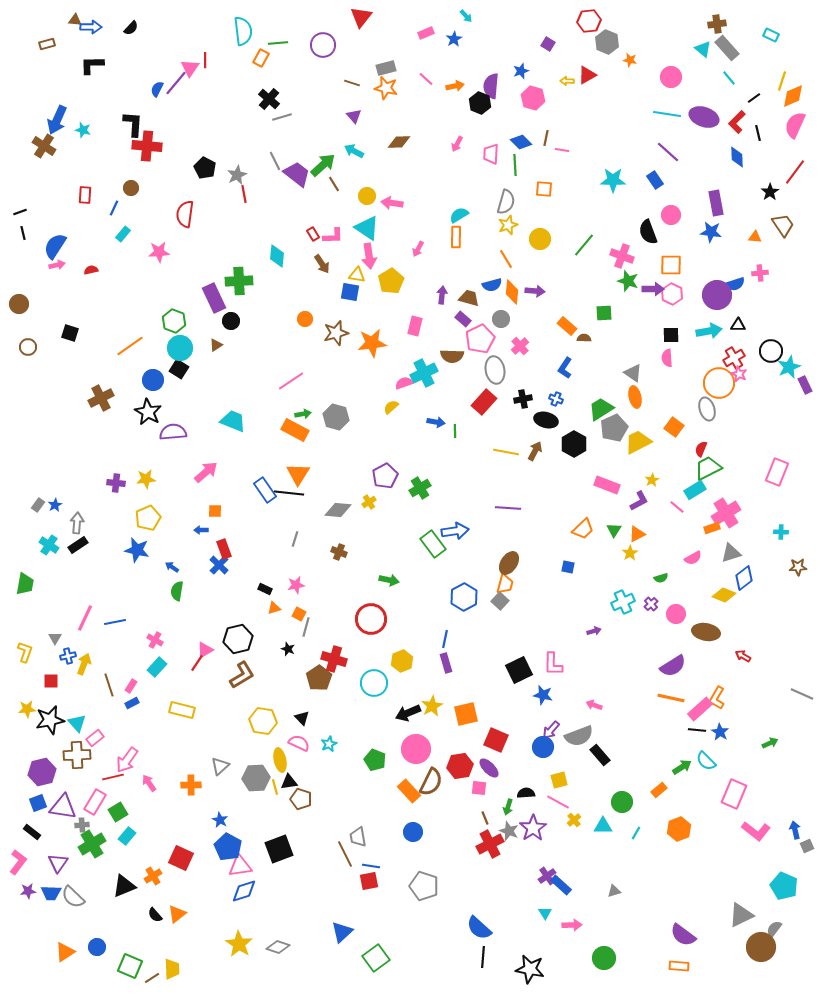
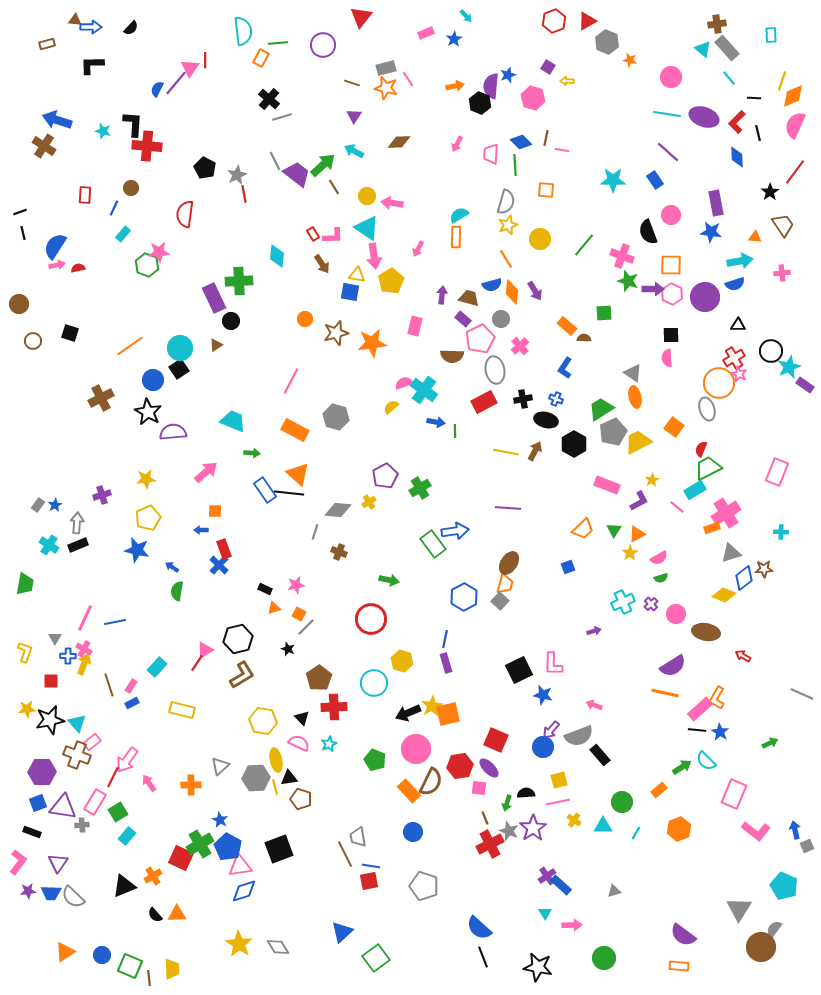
red hexagon at (589, 21): moved 35 px left; rotated 15 degrees counterclockwise
cyan rectangle at (771, 35): rotated 63 degrees clockwise
purple square at (548, 44): moved 23 px down
blue star at (521, 71): moved 13 px left, 4 px down
red triangle at (587, 75): moved 54 px up
pink line at (426, 79): moved 18 px left; rotated 14 degrees clockwise
black line at (754, 98): rotated 40 degrees clockwise
purple triangle at (354, 116): rotated 14 degrees clockwise
blue arrow at (57, 120): rotated 84 degrees clockwise
cyan star at (83, 130): moved 20 px right, 1 px down
brown line at (334, 184): moved 3 px down
orange square at (544, 189): moved 2 px right, 1 px down
pink arrow at (369, 256): moved 5 px right
red semicircle at (91, 270): moved 13 px left, 2 px up
pink cross at (760, 273): moved 22 px right
purple arrow at (535, 291): rotated 54 degrees clockwise
purple circle at (717, 295): moved 12 px left, 2 px down
green hexagon at (174, 321): moved 27 px left, 56 px up
cyan arrow at (709, 331): moved 31 px right, 70 px up
brown circle at (28, 347): moved 5 px right, 6 px up
black square at (179, 369): rotated 24 degrees clockwise
cyan cross at (424, 373): moved 17 px down; rotated 28 degrees counterclockwise
pink line at (291, 381): rotated 28 degrees counterclockwise
purple rectangle at (805, 385): rotated 30 degrees counterclockwise
red rectangle at (484, 402): rotated 20 degrees clockwise
green arrow at (303, 414): moved 51 px left, 39 px down; rotated 14 degrees clockwise
gray pentagon at (614, 428): moved 1 px left, 4 px down
orange triangle at (298, 474): rotated 20 degrees counterclockwise
purple cross at (116, 483): moved 14 px left, 12 px down; rotated 24 degrees counterclockwise
gray line at (295, 539): moved 20 px right, 7 px up
black rectangle at (78, 545): rotated 12 degrees clockwise
pink semicircle at (693, 558): moved 34 px left
blue square at (568, 567): rotated 32 degrees counterclockwise
brown star at (798, 567): moved 34 px left, 2 px down
gray line at (306, 627): rotated 30 degrees clockwise
pink cross at (155, 640): moved 71 px left, 9 px down
blue cross at (68, 656): rotated 14 degrees clockwise
red cross at (334, 659): moved 48 px down; rotated 20 degrees counterclockwise
yellow hexagon at (402, 661): rotated 20 degrees counterclockwise
orange line at (671, 698): moved 6 px left, 5 px up
orange square at (466, 714): moved 18 px left
pink rectangle at (95, 738): moved 3 px left, 4 px down
brown cross at (77, 755): rotated 24 degrees clockwise
yellow ellipse at (280, 760): moved 4 px left
purple hexagon at (42, 772): rotated 12 degrees clockwise
red line at (113, 777): rotated 50 degrees counterclockwise
black triangle at (289, 782): moved 4 px up
pink line at (558, 802): rotated 40 degrees counterclockwise
green arrow at (508, 807): moved 1 px left, 4 px up
yellow cross at (574, 820): rotated 16 degrees counterclockwise
black rectangle at (32, 832): rotated 18 degrees counterclockwise
green cross at (92, 844): moved 108 px right
orange triangle at (177, 914): rotated 36 degrees clockwise
gray triangle at (741, 915): moved 2 px left, 6 px up; rotated 32 degrees counterclockwise
blue circle at (97, 947): moved 5 px right, 8 px down
gray diamond at (278, 947): rotated 40 degrees clockwise
black line at (483, 957): rotated 25 degrees counterclockwise
black star at (530, 969): moved 8 px right, 2 px up
brown line at (152, 978): moved 3 px left; rotated 63 degrees counterclockwise
